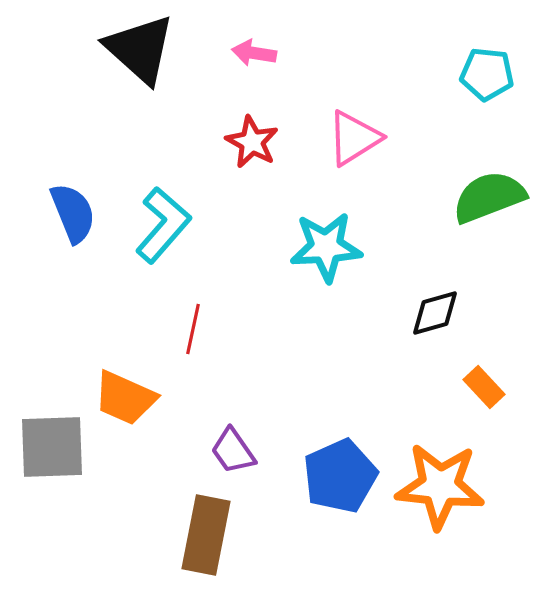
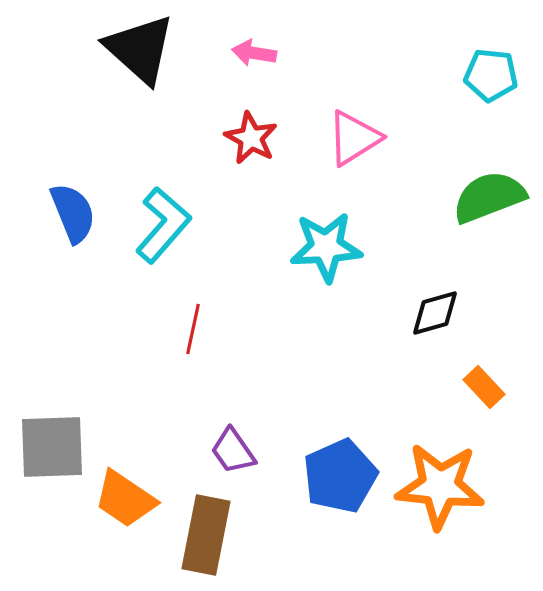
cyan pentagon: moved 4 px right, 1 px down
red star: moved 1 px left, 4 px up
orange trapezoid: moved 101 px down; rotated 10 degrees clockwise
